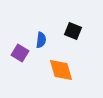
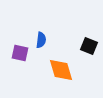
black square: moved 16 px right, 15 px down
purple square: rotated 18 degrees counterclockwise
